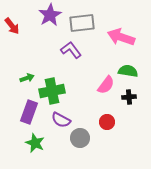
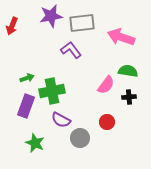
purple star: moved 1 px right, 1 px down; rotated 20 degrees clockwise
red arrow: rotated 60 degrees clockwise
purple rectangle: moved 3 px left, 6 px up
